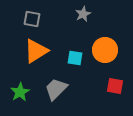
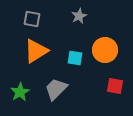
gray star: moved 4 px left, 2 px down
